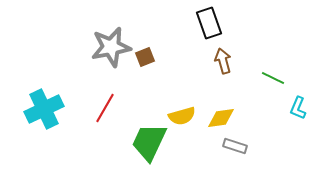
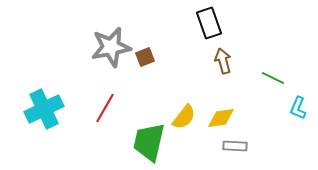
yellow semicircle: moved 2 px right, 1 px down; rotated 36 degrees counterclockwise
green trapezoid: rotated 12 degrees counterclockwise
gray rectangle: rotated 15 degrees counterclockwise
